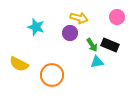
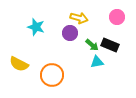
green arrow: rotated 16 degrees counterclockwise
